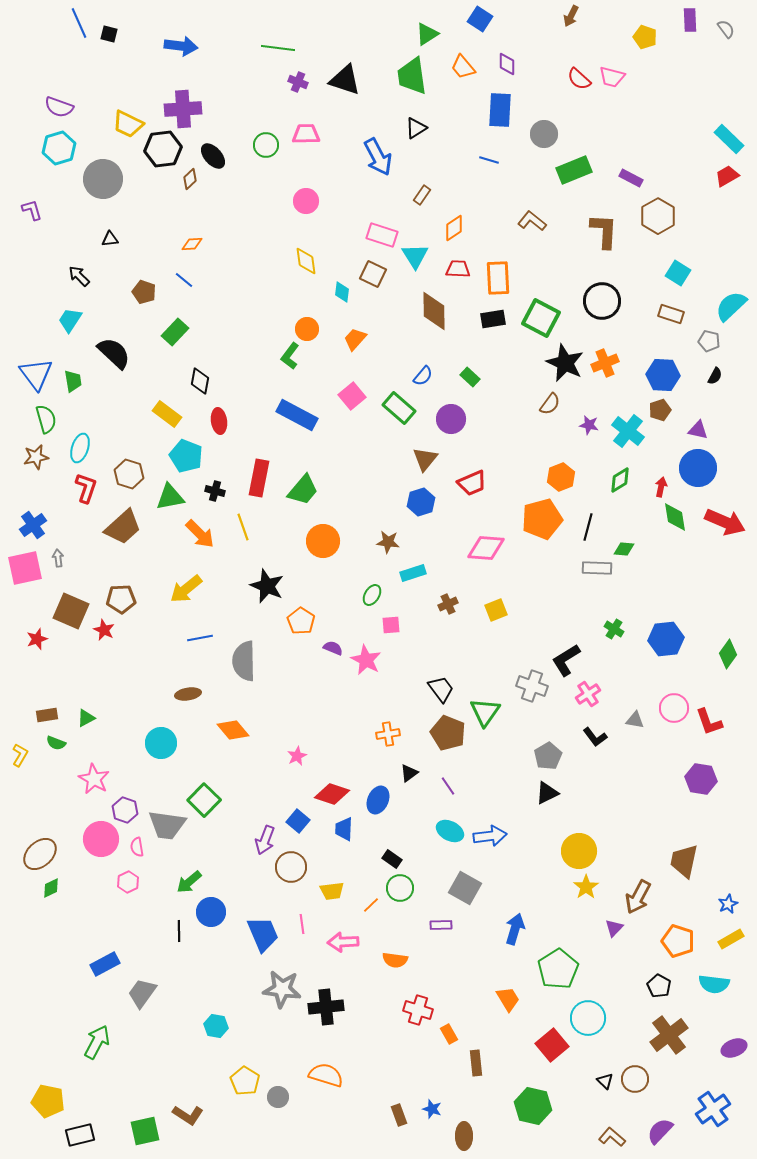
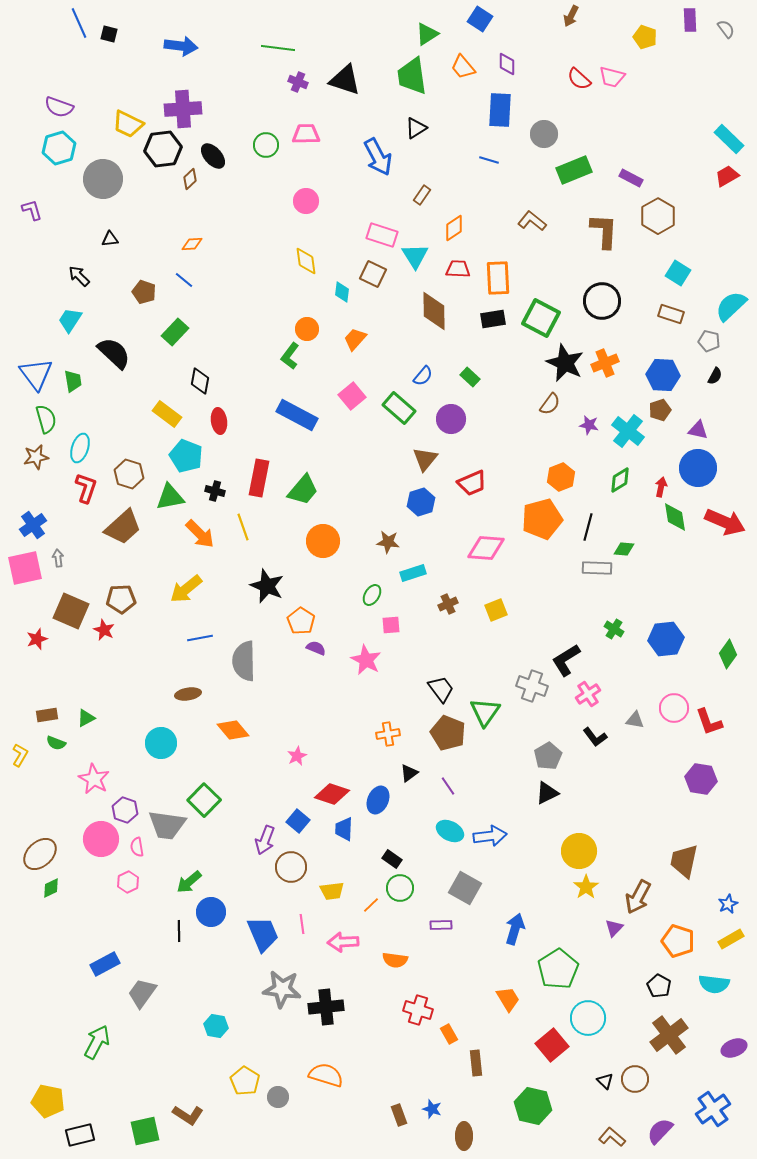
purple semicircle at (333, 648): moved 17 px left
